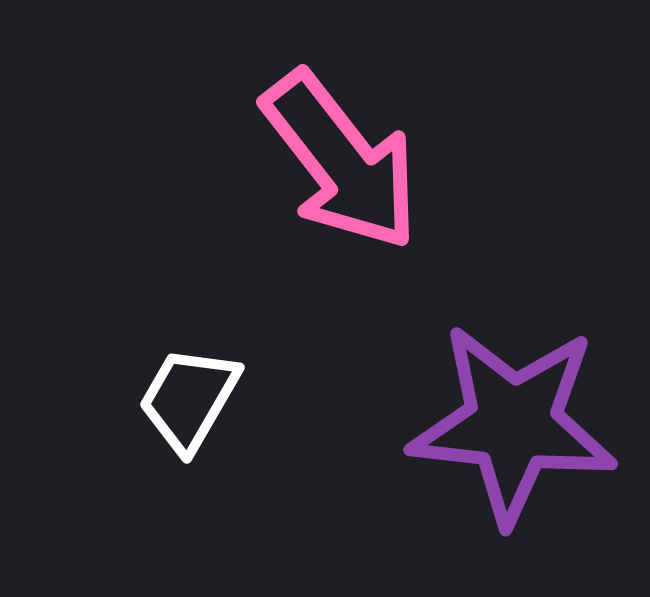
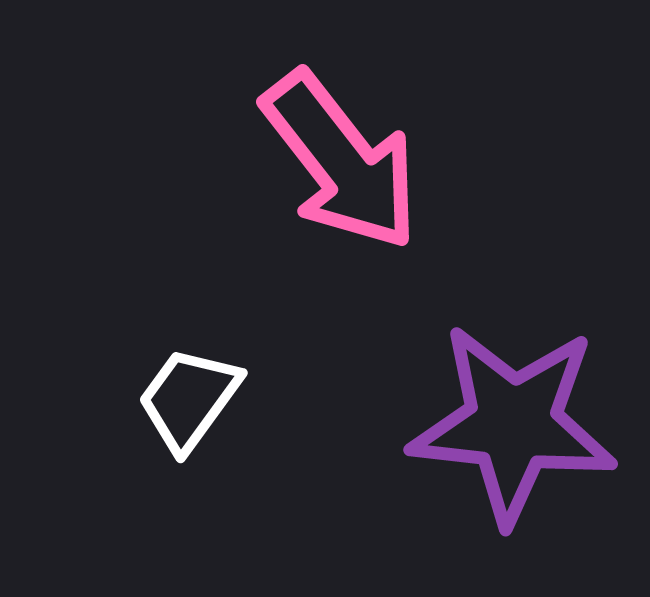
white trapezoid: rotated 6 degrees clockwise
